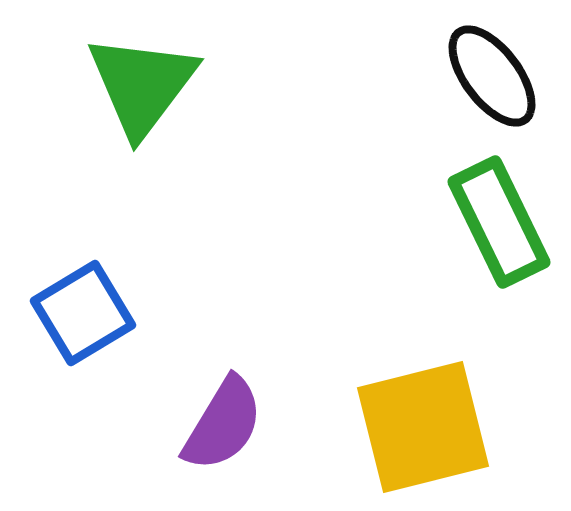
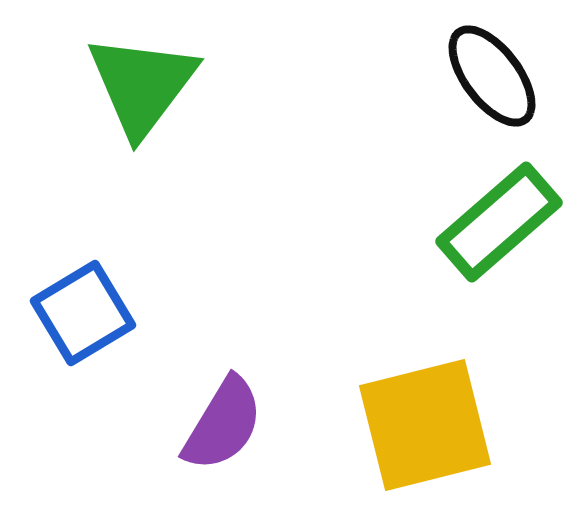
green rectangle: rotated 75 degrees clockwise
yellow square: moved 2 px right, 2 px up
